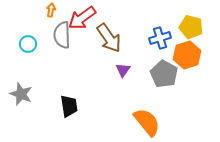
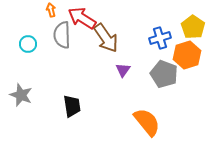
orange arrow: rotated 24 degrees counterclockwise
red arrow: rotated 68 degrees clockwise
yellow pentagon: moved 2 px right; rotated 20 degrees clockwise
brown arrow: moved 3 px left
gray pentagon: rotated 8 degrees counterclockwise
gray star: moved 1 px down
black trapezoid: moved 3 px right
